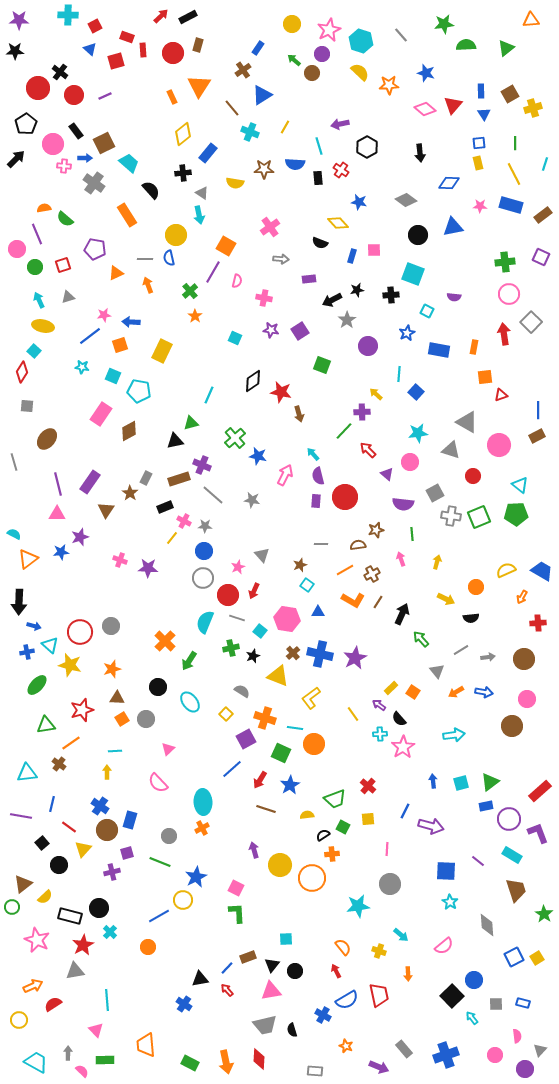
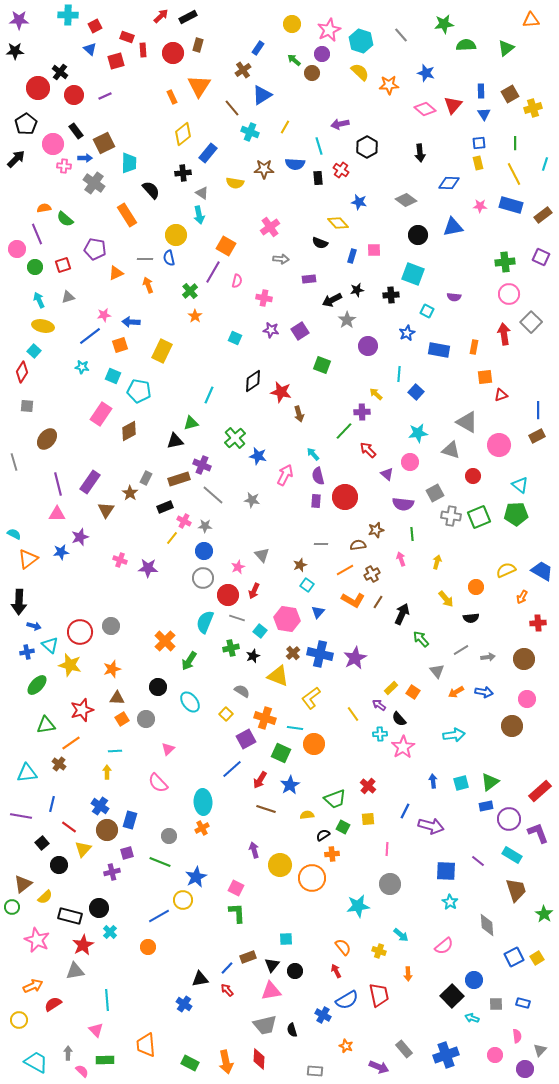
cyan trapezoid at (129, 163): rotated 50 degrees clockwise
yellow arrow at (446, 599): rotated 24 degrees clockwise
blue triangle at (318, 612): rotated 48 degrees counterclockwise
cyan arrow at (472, 1018): rotated 32 degrees counterclockwise
